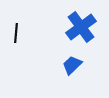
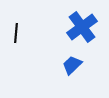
blue cross: moved 1 px right
